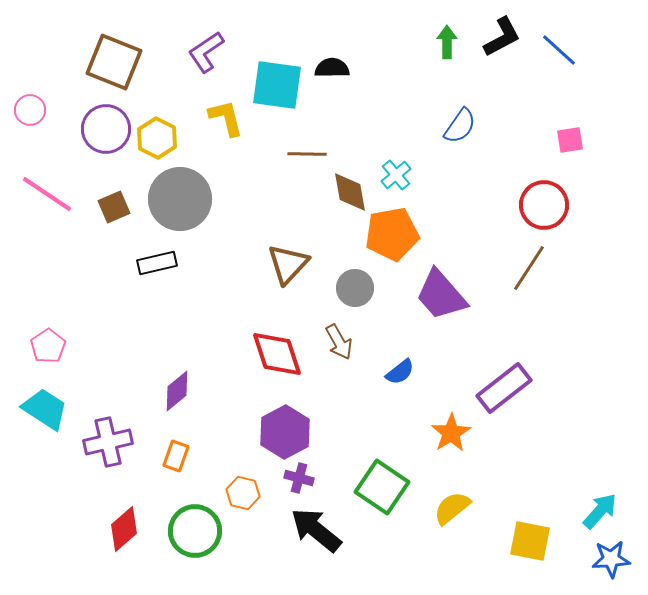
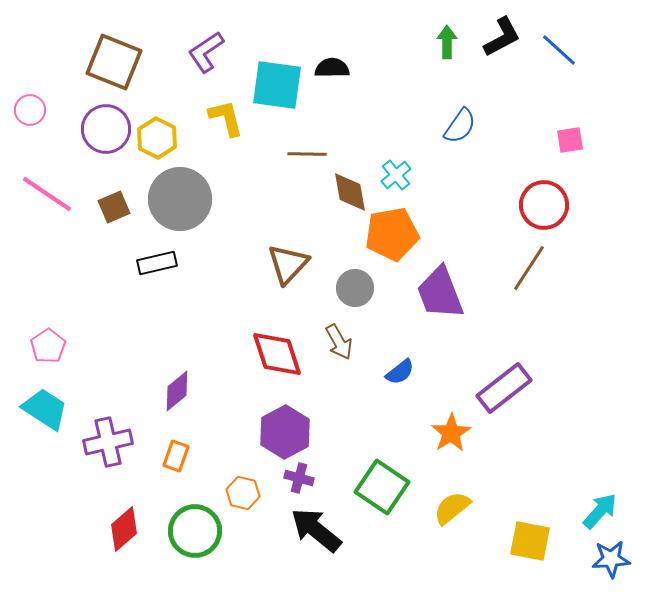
purple trapezoid at (441, 295): moved 1 px left, 2 px up; rotated 20 degrees clockwise
